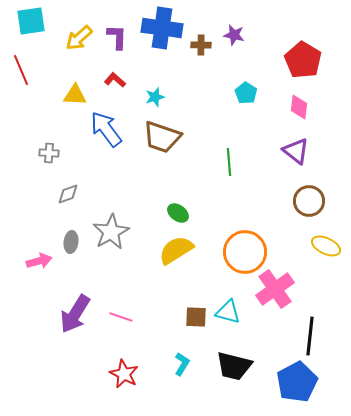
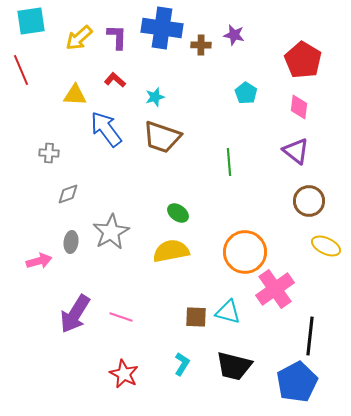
yellow semicircle: moved 5 px left, 1 px down; rotated 21 degrees clockwise
